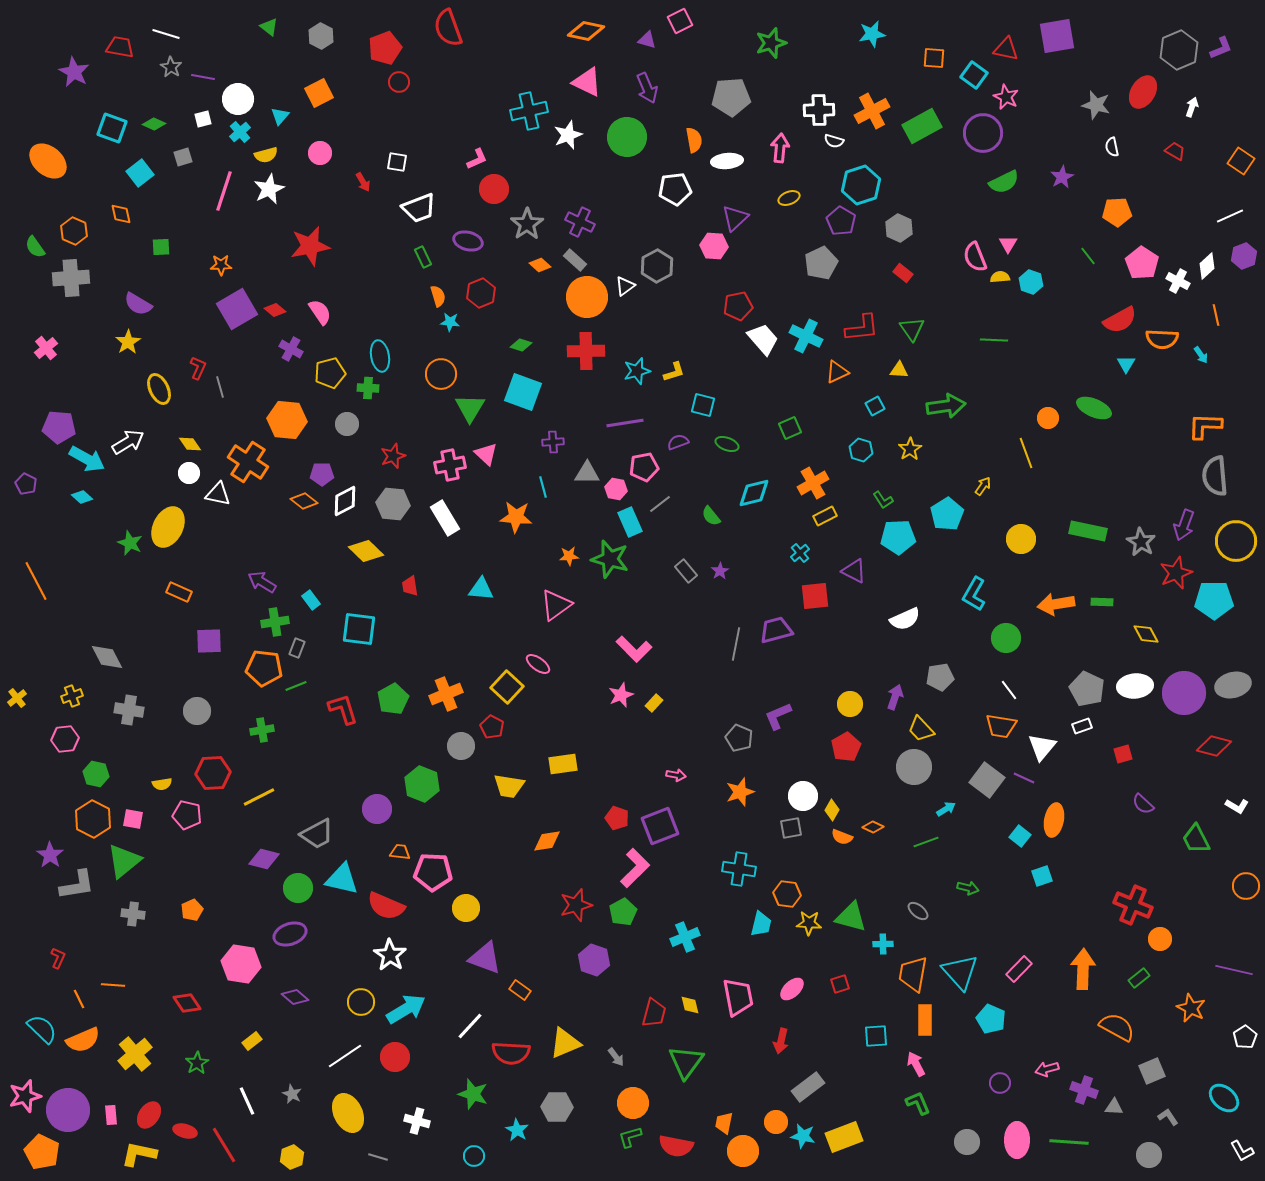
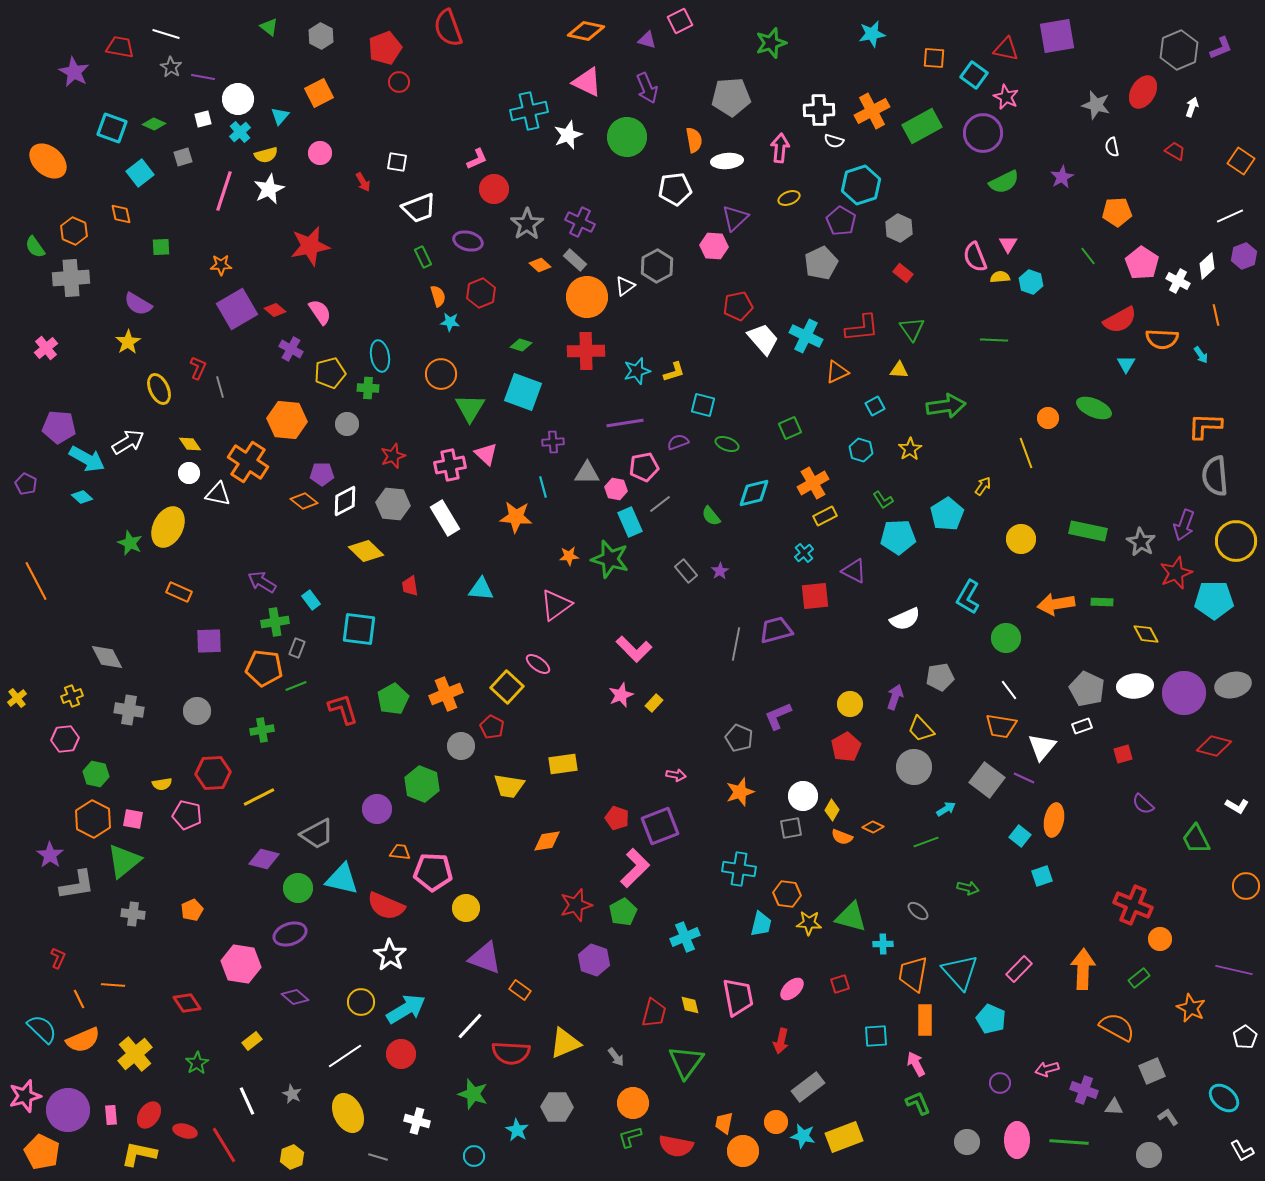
cyan cross at (800, 553): moved 4 px right
cyan L-shape at (974, 594): moved 6 px left, 3 px down
red circle at (395, 1057): moved 6 px right, 3 px up
